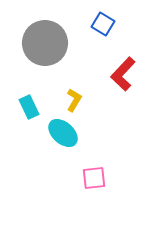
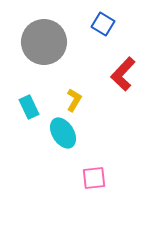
gray circle: moved 1 px left, 1 px up
cyan ellipse: rotated 16 degrees clockwise
